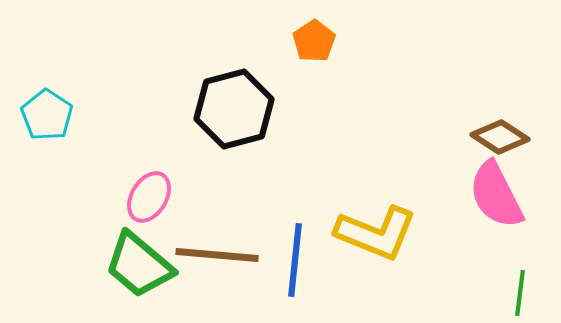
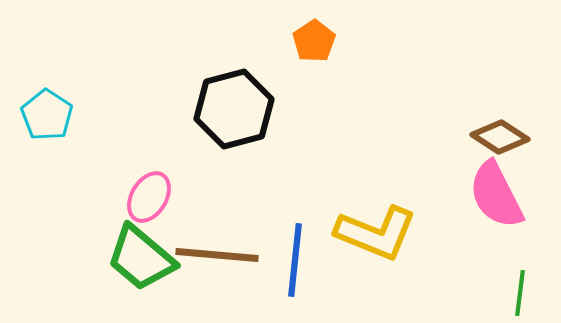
green trapezoid: moved 2 px right, 7 px up
